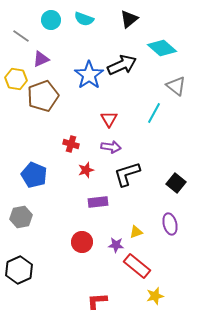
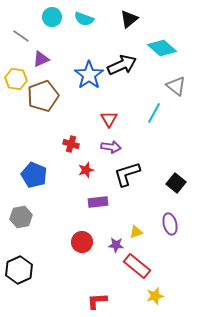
cyan circle: moved 1 px right, 3 px up
